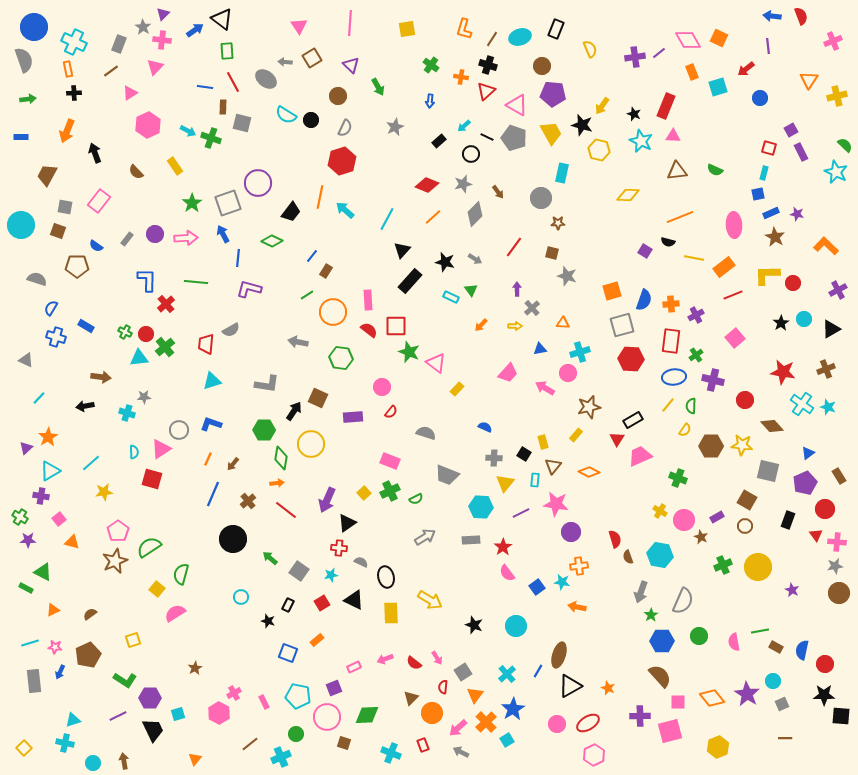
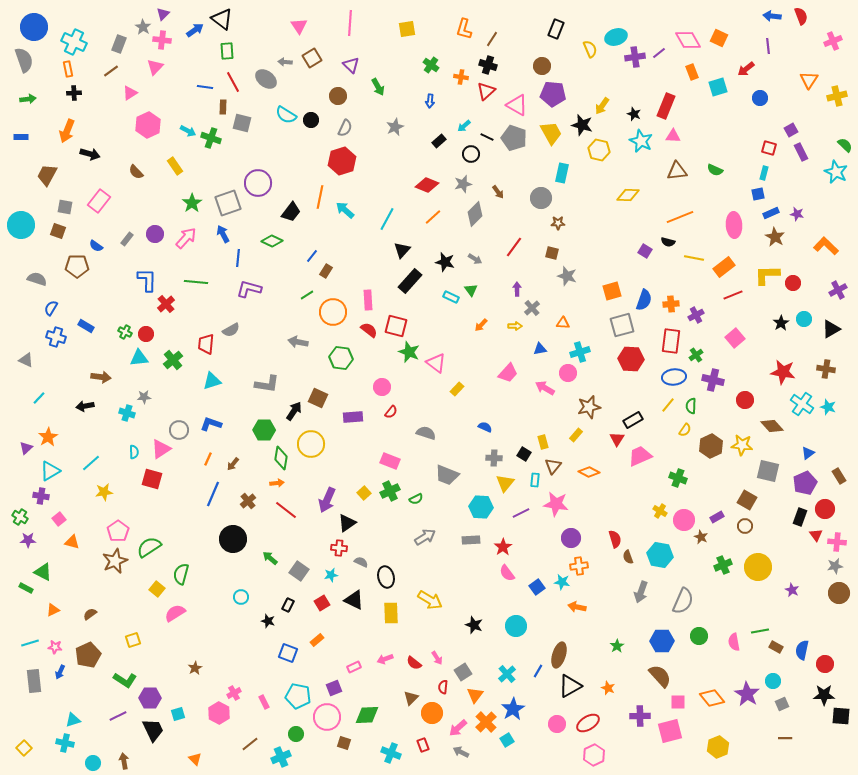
cyan ellipse at (520, 37): moved 96 px right
black arrow at (95, 153): moved 5 px left, 1 px down; rotated 126 degrees clockwise
pink arrow at (186, 238): rotated 45 degrees counterclockwise
red square at (396, 326): rotated 15 degrees clockwise
green cross at (165, 347): moved 8 px right, 13 px down
brown cross at (826, 369): rotated 30 degrees clockwise
brown hexagon at (711, 446): rotated 25 degrees counterclockwise
black rectangle at (788, 520): moved 12 px right, 3 px up
purple circle at (571, 532): moved 6 px down
green star at (651, 615): moved 34 px left, 31 px down
orange triangle at (195, 759): rotated 24 degrees counterclockwise
